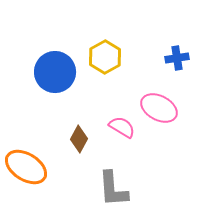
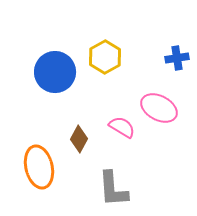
orange ellipse: moved 13 px right; rotated 45 degrees clockwise
